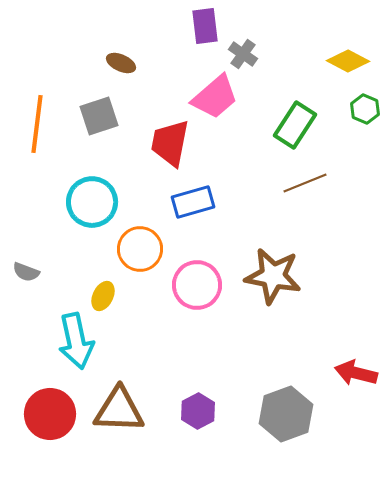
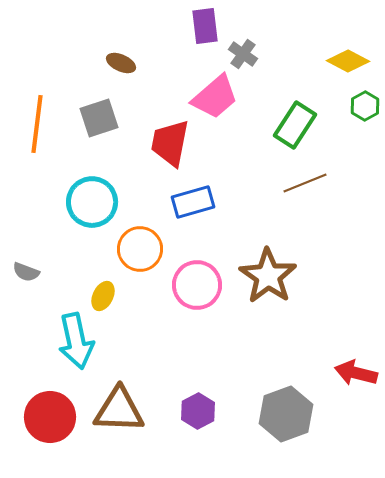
green hexagon: moved 3 px up; rotated 8 degrees clockwise
gray square: moved 2 px down
brown star: moved 5 px left; rotated 24 degrees clockwise
red circle: moved 3 px down
